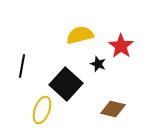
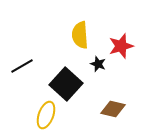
yellow semicircle: rotated 80 degrees counterclockwise
red star: rotated 20 degrees clockwise
black line: rotated 50 degrees clockwise
yellow ellipse: moved 4 px right, 5 px down
